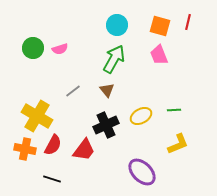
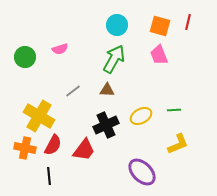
green circle: moved 8 px left, 9 px down
brown triangle: rotated 49 degrees counterclockwise
yellow cross: moved 2 px right
orange cross: moved 1 px up
black line: moved 3 px left, 3 px up; rotated 66 degrees clockwise
